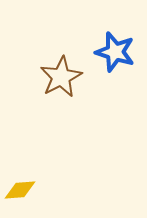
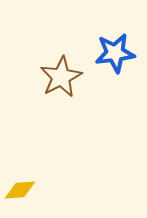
blue star: moved 1 px down; rotated 24 degrees counterclockwise
